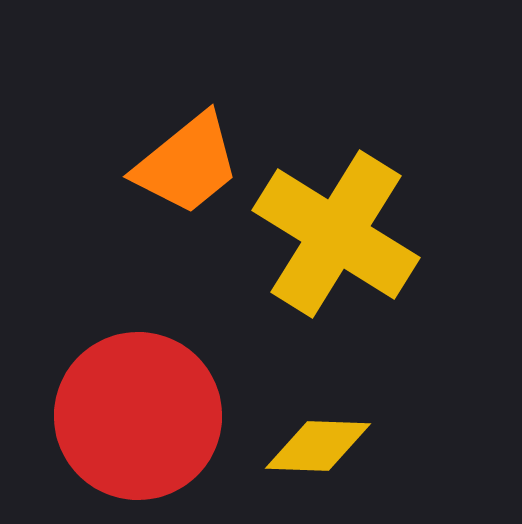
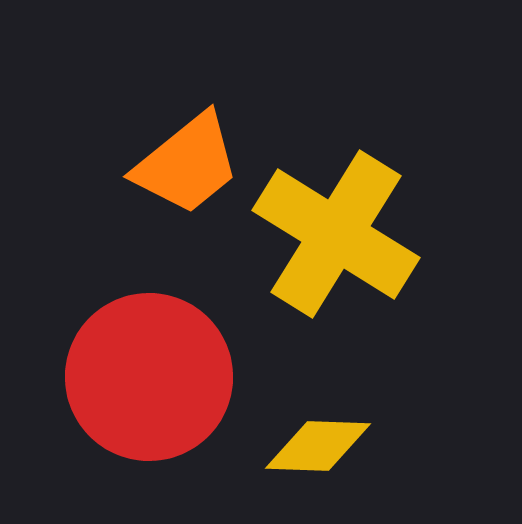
red circle: moved 11 px right, 39 px up
